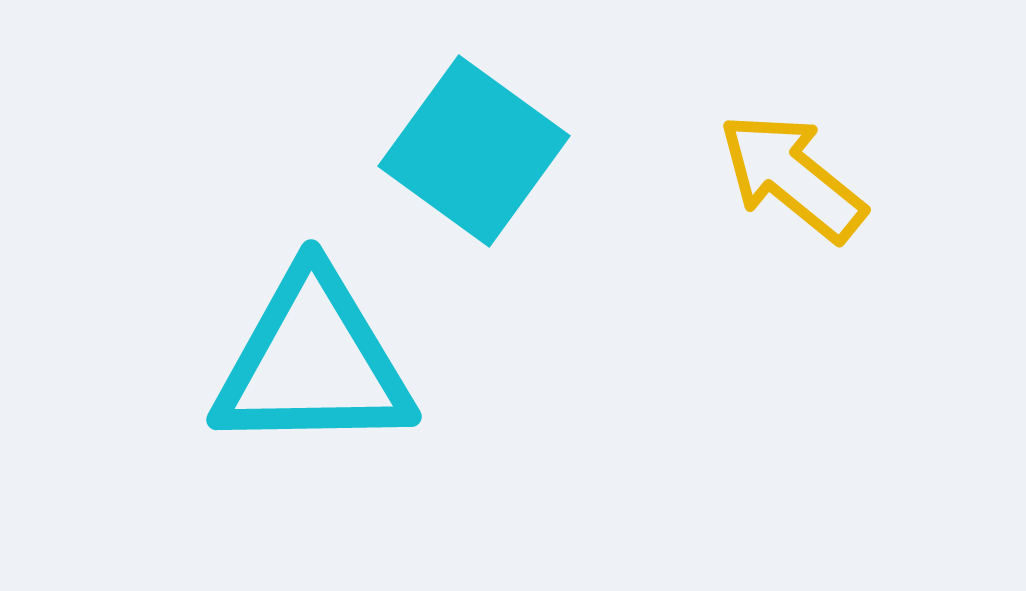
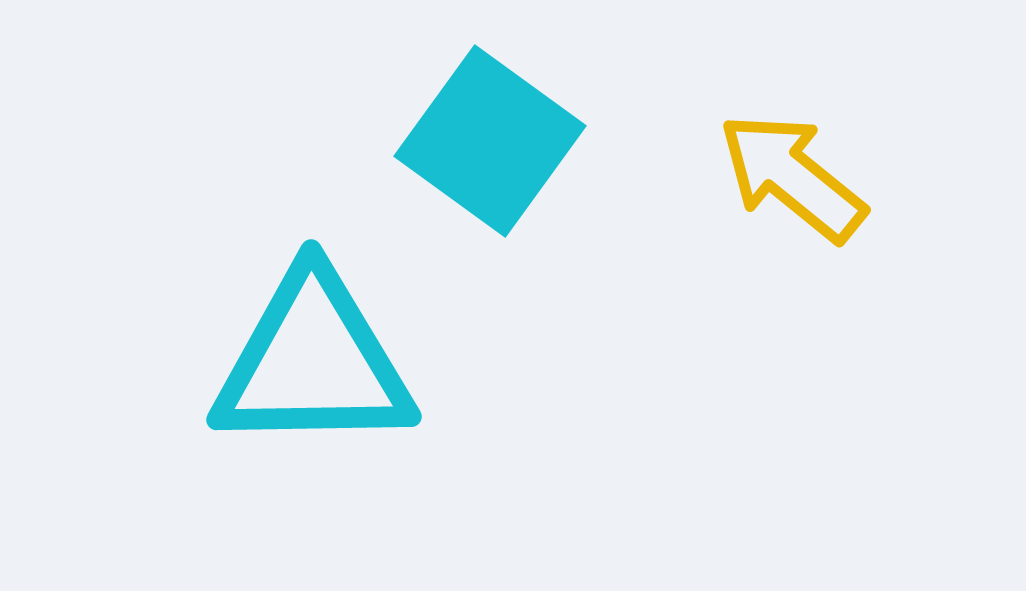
cyan square: moved 16 px right, 10 px up
